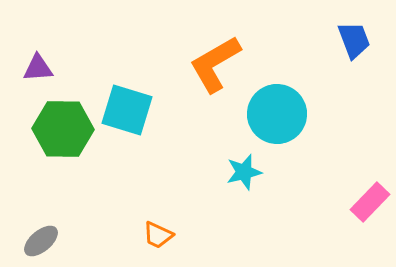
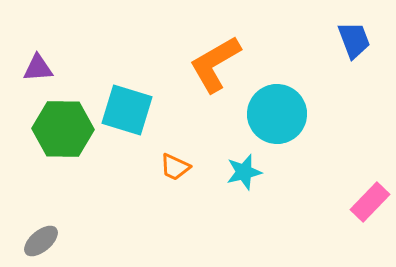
orange trapezoid: moved 17 px right, 68 px up
